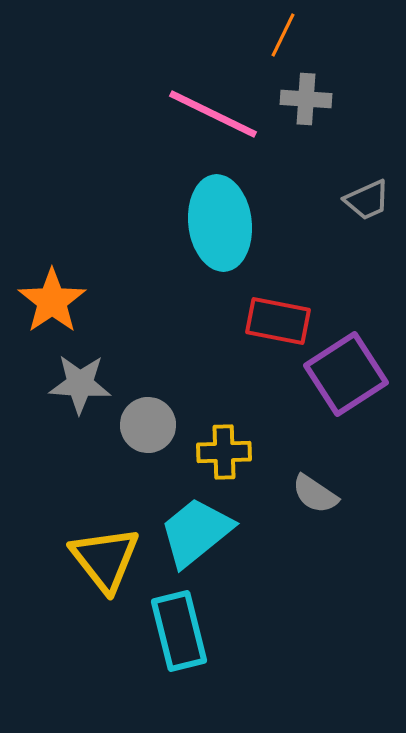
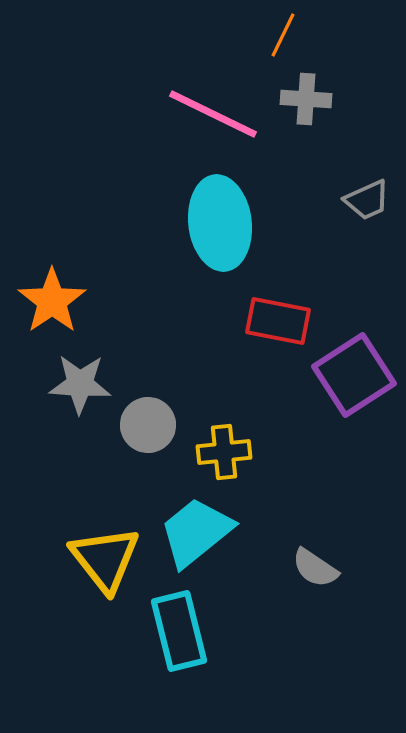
purple square: moved 8 px right, 1 px down
yellow cross: rotated 4 degrees counterclockwise
gray semicircle: moved 74 px down
